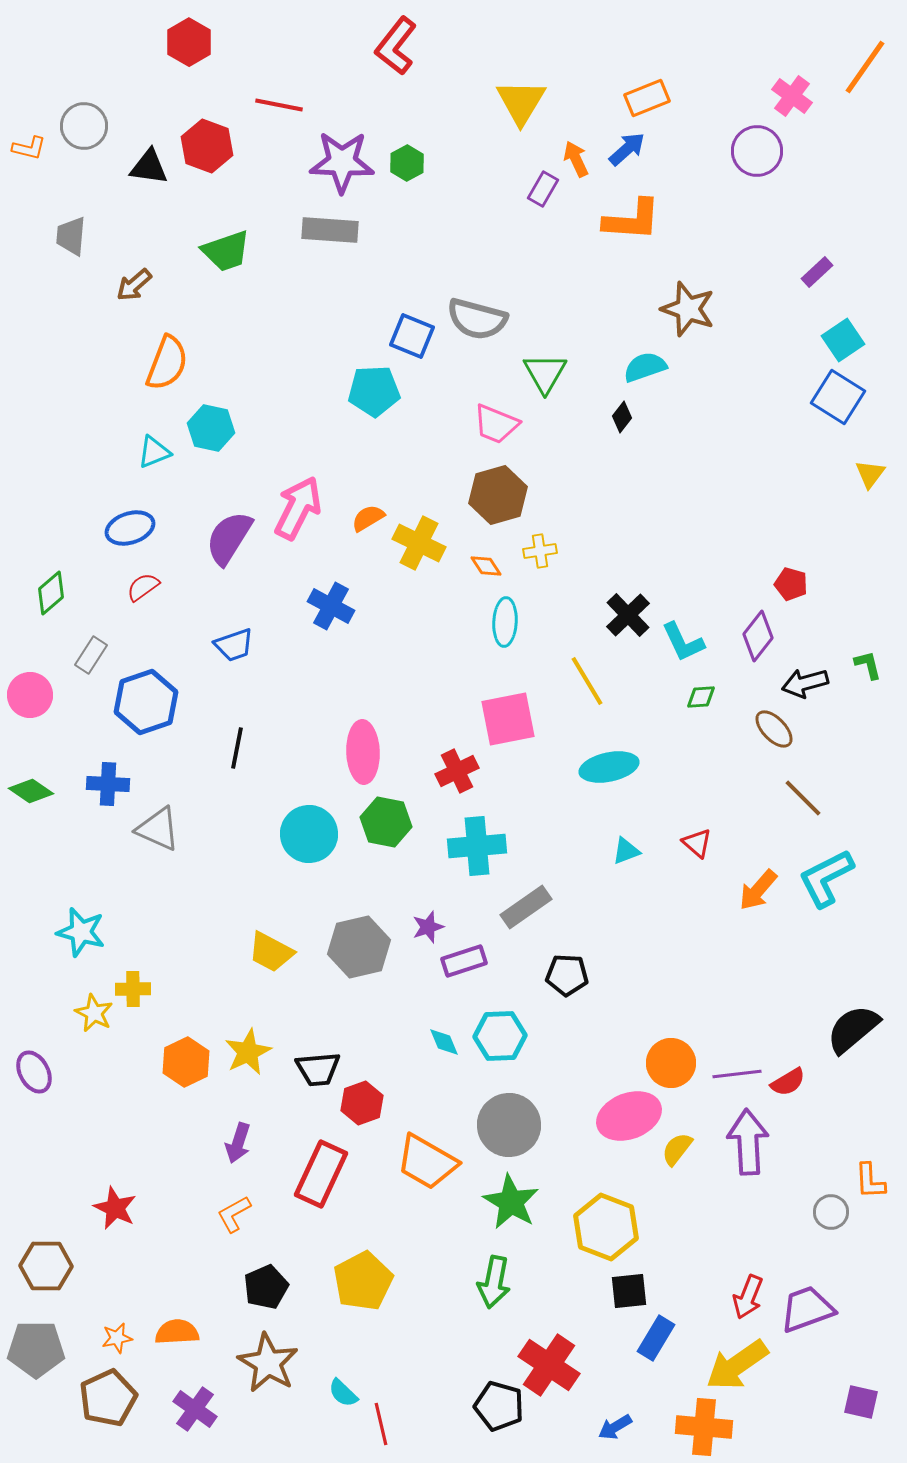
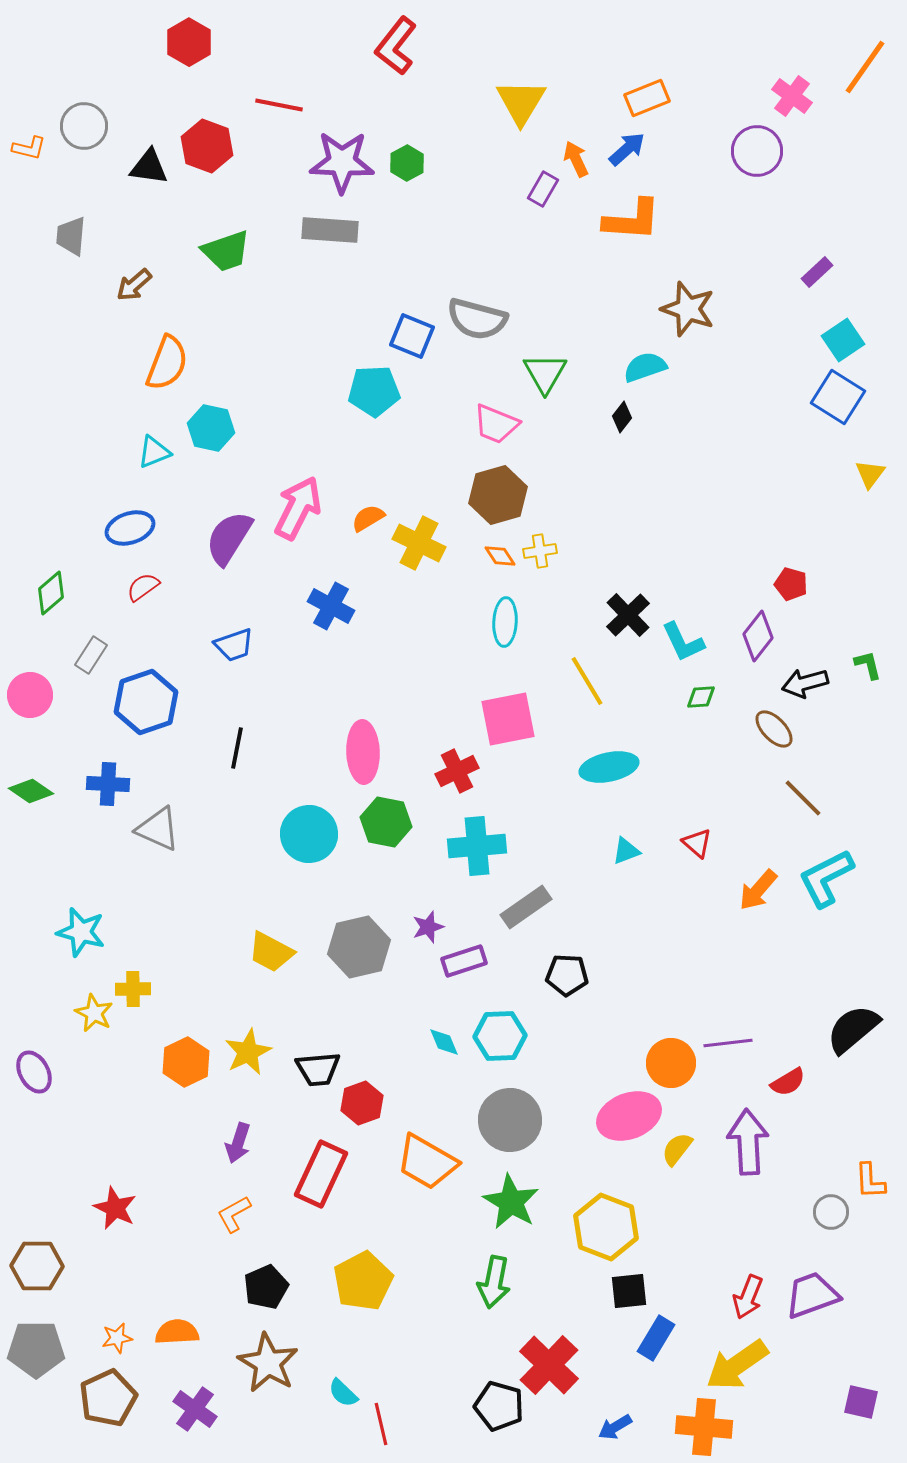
orange diamond at (486, 566): moved 14 px right, 10 px up
purple line at (737, 1074): moved 9 px left, 31 px up
gray circle at (509, 1125): moved 1 px right, 5 px up
brown hexagon at (46, 1266): moved 9 px left
purple trapezoid at (807, 1309): moved 5 px right, 14 px up
red cross at (549, 1365): rotated 10 degrees clockwise
